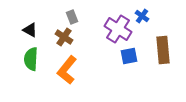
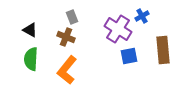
blue cross: rotated 24 degrees clockwise
brown cross: moved 2 px right; rotated 12 degrees counterclockwise
